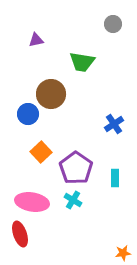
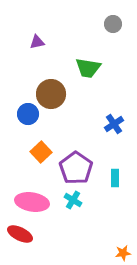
purple triangle: moved 1 px right, 2 px down
green trapezoid: moved 6 px right, 6 px down
red ellipse: rotated 45 degrees counterclockwise
